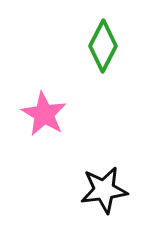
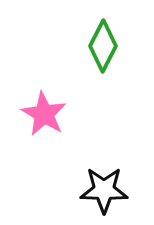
black star: rotated 9 degrees clockwise
